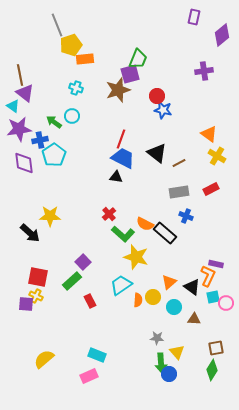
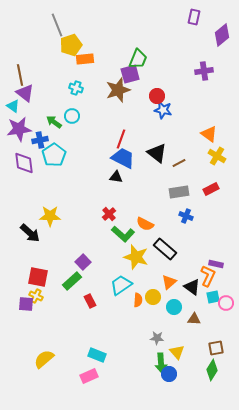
black rectangle at (165, 233): moved 16 px down
